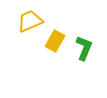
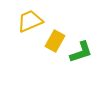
green L-shape: moved 3 px left, 4 px down; rotated 50 degrees clockwise
